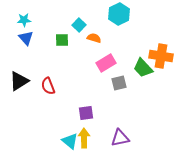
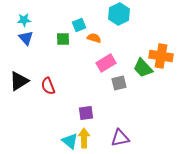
cyan square: rotated 24 degrees clockwise
green square: moved 1 px right, 1 px up
